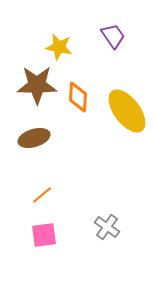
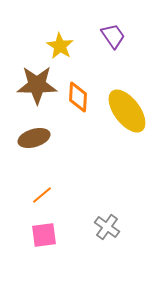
yellow star: moved 1 px right, 1 px up; rotated 20 degrees clockwise
